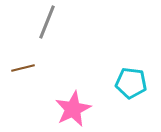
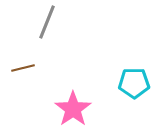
cyan pentagon: moved 3 px right; rotated 8 degrees counterclockwise
pink star: rotated 9 degrees counterclockwise
